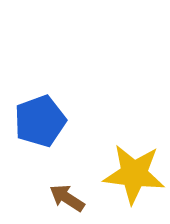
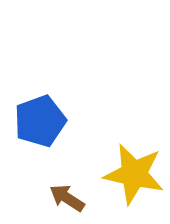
yellow star: rotated 6 degrees clockwise
